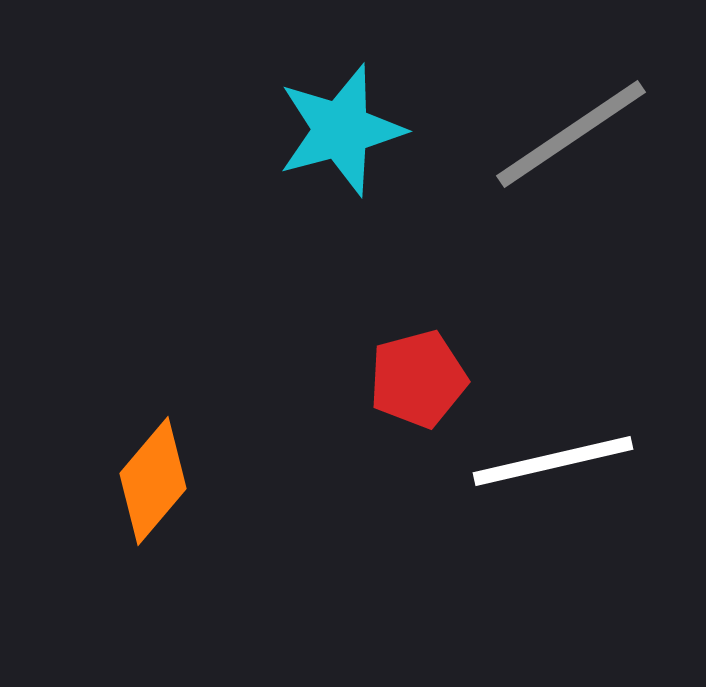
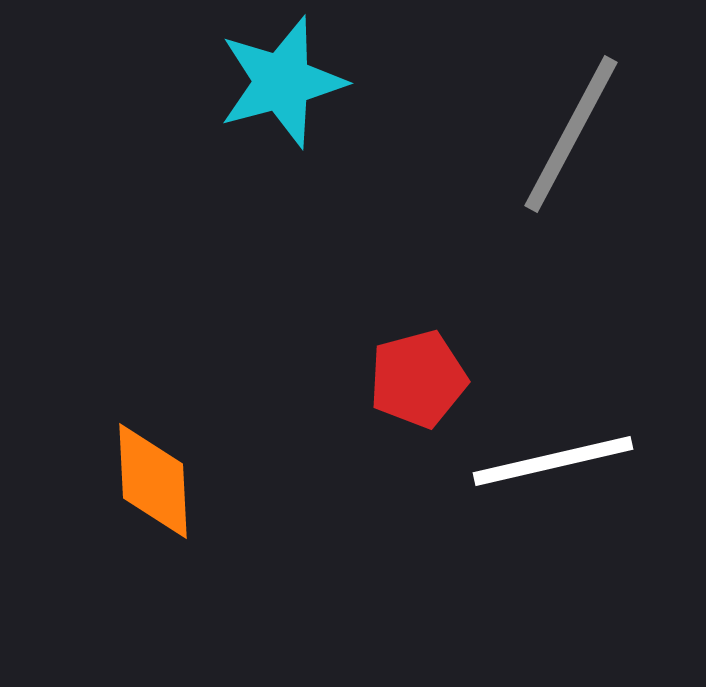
cyan star: moved 59 px left, 48 px up
gray line: rotated 28 degrees counterclockwise
orange diamond: rotated 43 degrees counterclockwise
